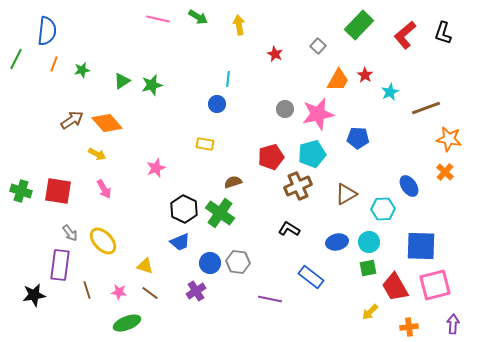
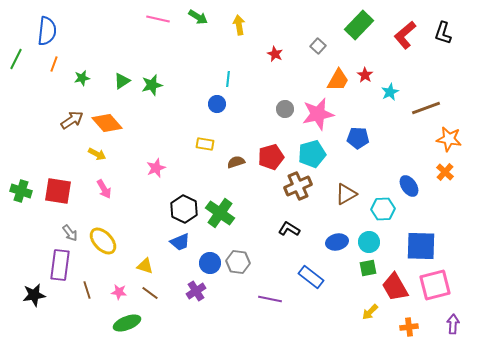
green star at (82, 70): moved 8 px down
brown semicircle at (233, 182): moved 3 px right, 20 px up
